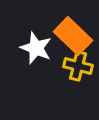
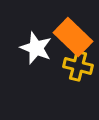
orange rectangle: moved 1 px down
